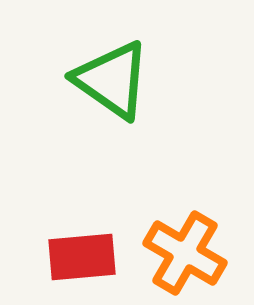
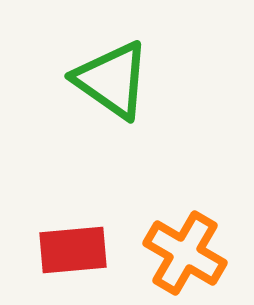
red rectangle: moved 9 px left, 7 px up
